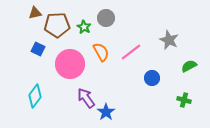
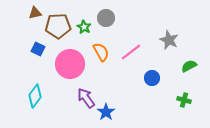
brown pentagon: moved 1 px right, 1 px down
